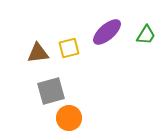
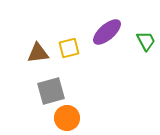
green trapezoid: moved 6 px down; rotated 60 degrees counterclockwise
orange circle: moved 2 px left
